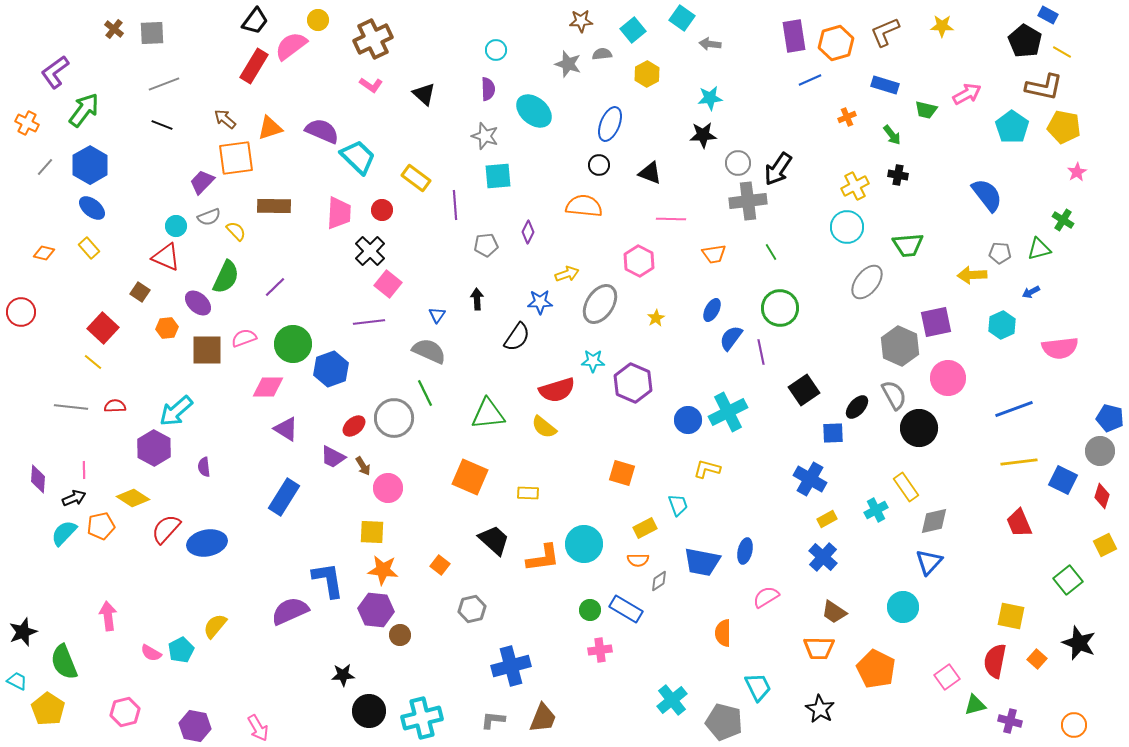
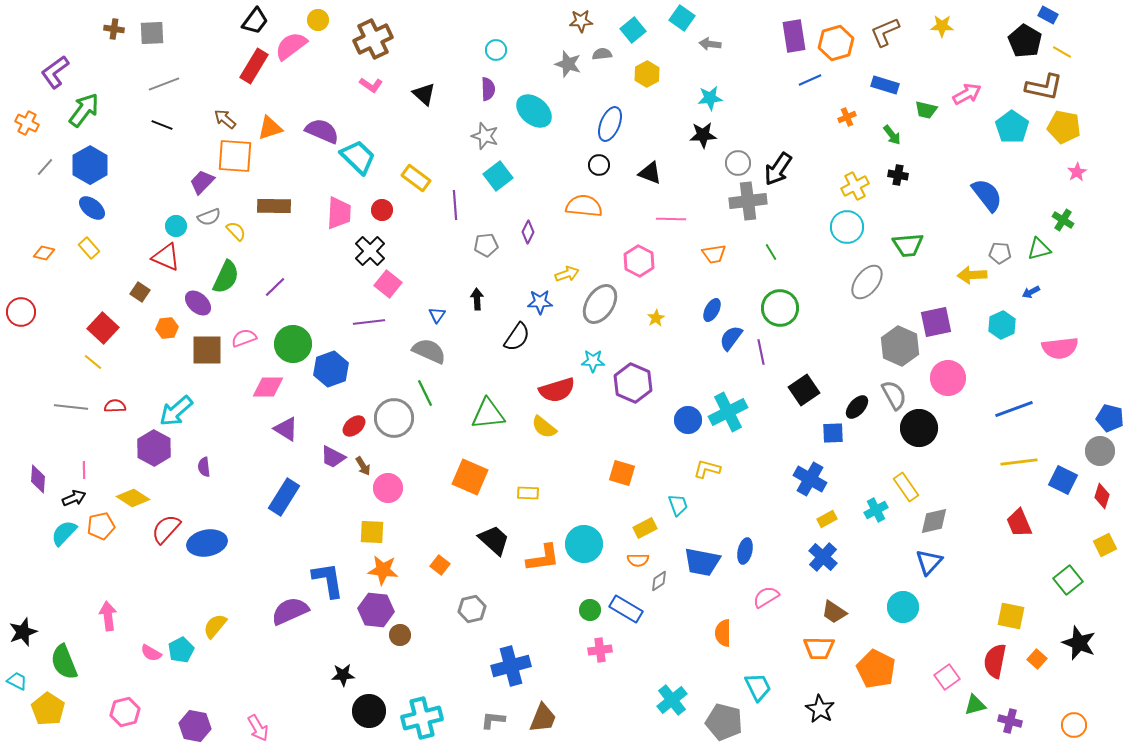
brown cross at (114, 29): rotated 30 degrees counterclockwise
orange square at (236, 158): moved 1 px left, 2 px up; rotated 12 degrees clockwise
cyan square at (498, 176): rotated 32 degrees counterclockwise
